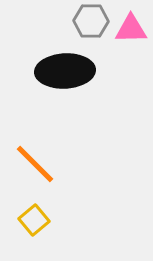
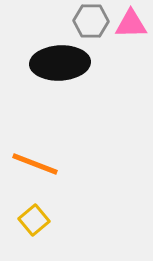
pink triangle: moved 5 px up
black ellipse: moved 5 px left, 8 px up
orange line: rotated 24 degrees counterclockwise
